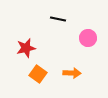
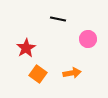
pink circle: moved 1 px down
red star: rotated 18 degrees counterclockwise
orange arrow: rotated 12 degrees counterclockwise
